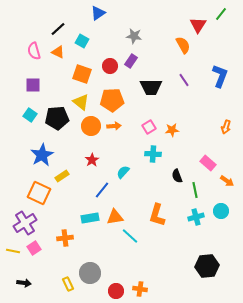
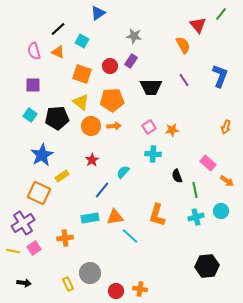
red triangle at (198, 25): rotated 12 degrees counterclockwise
purple cross at (25, 223): moved 2 px left
